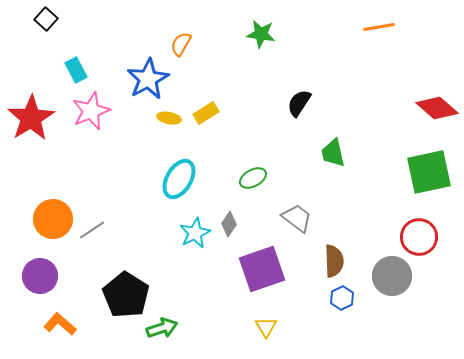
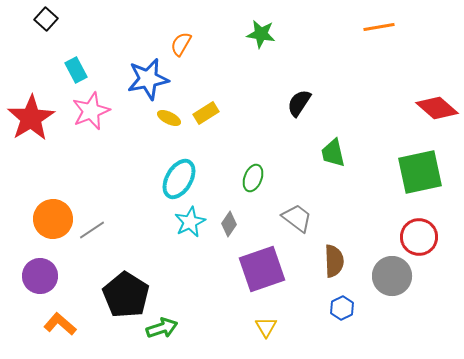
blue star: rotated 18 degrees clockwise
yellow ellipse: rotated 15 degrees clockwise
green square: moved 9 px left
green ellipse: rotated 40 degrees counterclockwise
cyan star: moved 5 px left, 11 px up
blue hexagon: moved 10 px down
